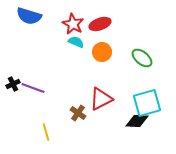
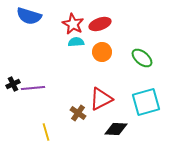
cyan semicircle: rotated 28 degrees counterclockwise
purple line: rotated 25 degrees counterclockwise
cyan square: moved 1 px left, 1 px up
black diamond: moved 21 px left, 8 px down
